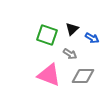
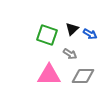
blue arrow: moved 2 px left, 4 px up
pink triangle: rotated 20 degrees counterclockwise
